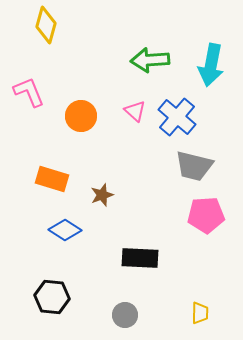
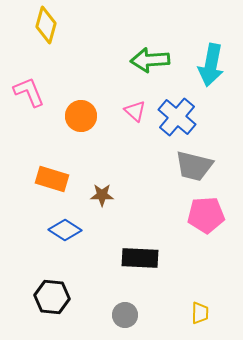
brown star: rotated 20 degrees clockwise
